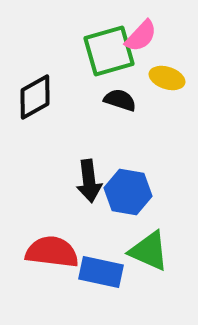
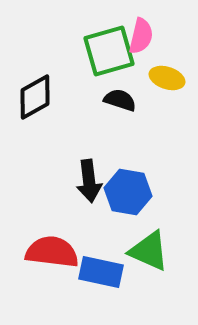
pink semicircle: rotated 30 degrees counterclockwise
